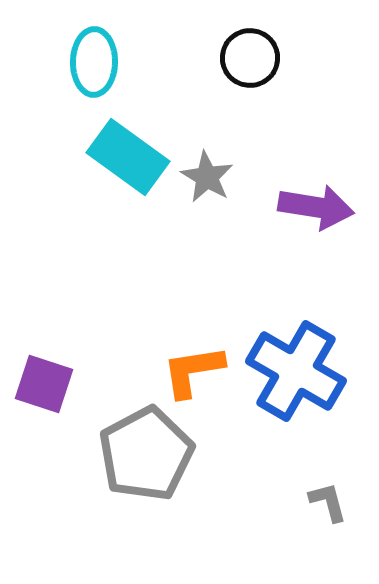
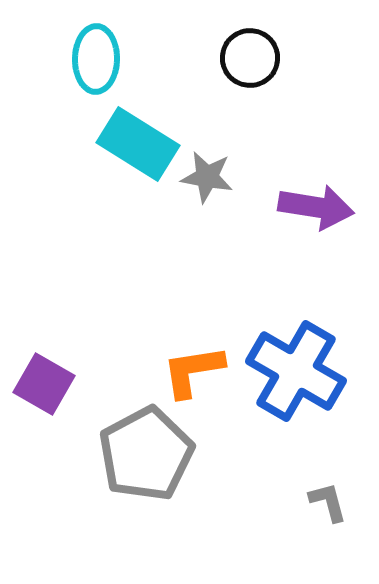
cyan ellipse: moved 2 px right, 3 px up
cyan rectangle: moved 10 px right, 13 px up; rotated 4 degrees counterclockwise
gray star: rotated 20 degrees counterclockwise
purple square: rotated 12 degrees clockwise
